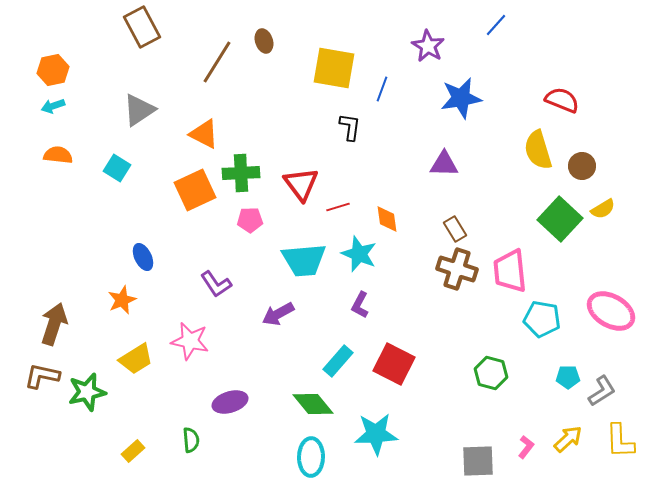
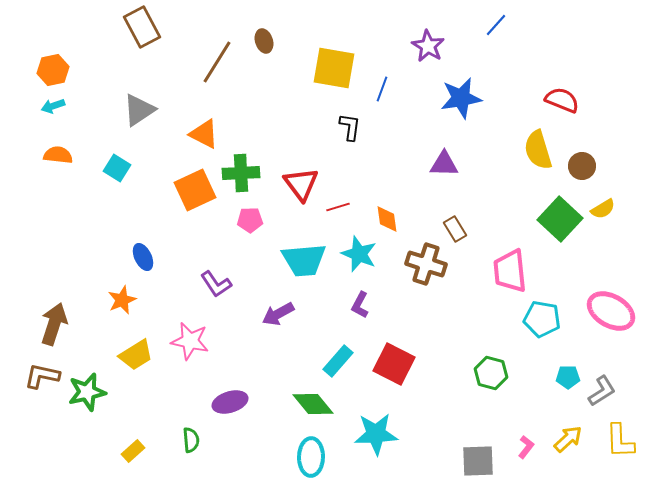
brown cross at (457, 269): moved 31 px left, 5 px up
yellow trapezoid at (136, 359): moved 4 px up
